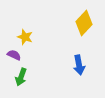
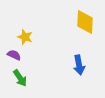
yellow diamond: moved 1 px right, 1 px up; rotated 40 degrees counterclockwise
green arrow: moved 1 px left, 1 px down; rotated 54 degrees counterclockwise
